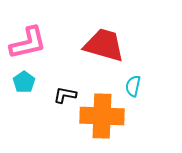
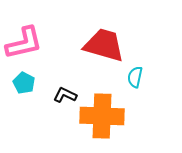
pink L-shape: moved 4 px left
cyan pentagon: moved 1 px down; rotated 10 degrees counterclockwise
cyan semicircle: moved 2 px right, 9 px up
black L-shape: rotated 15 degrees clockwise
